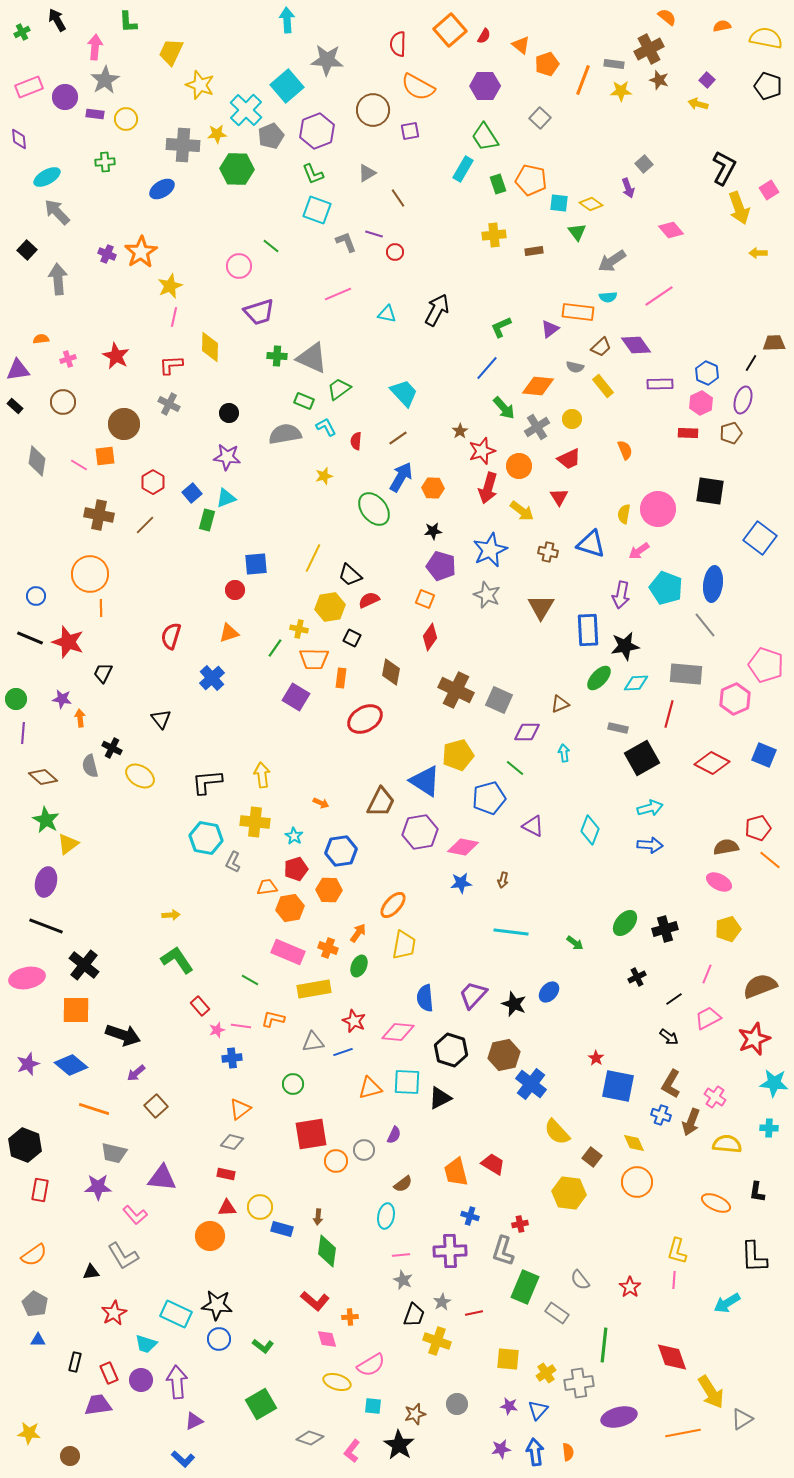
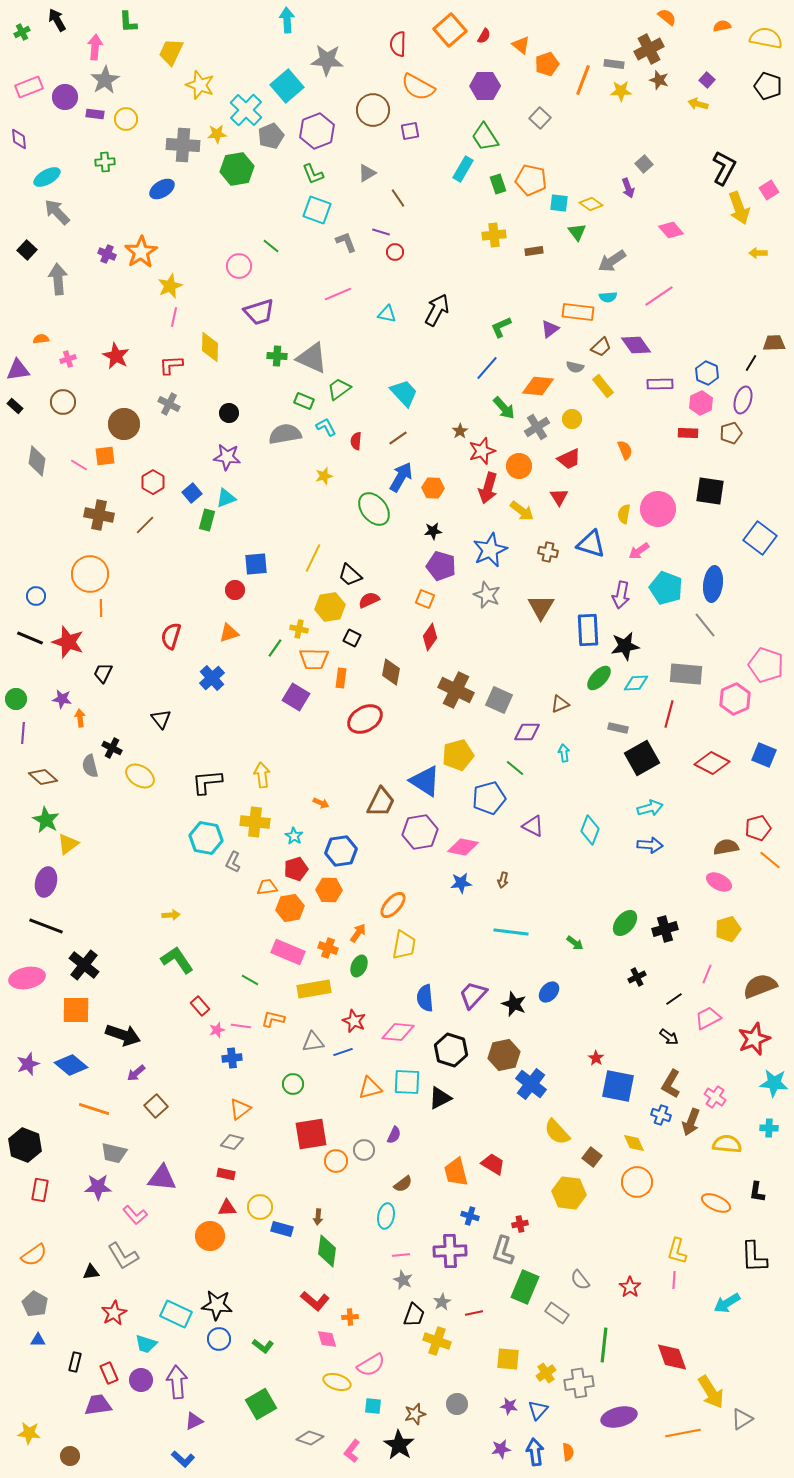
green hexagon at (237, 169): rotated 12 degrees counterclockwise
purple line at (374, 234): moved 7 px right, 2 px up
